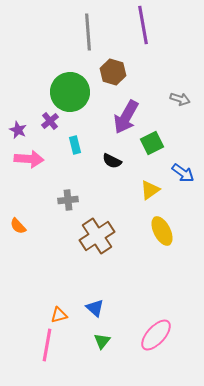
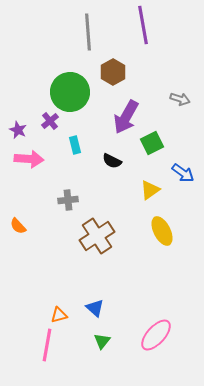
brown hexagon: rotated 15 degrees clockwise
